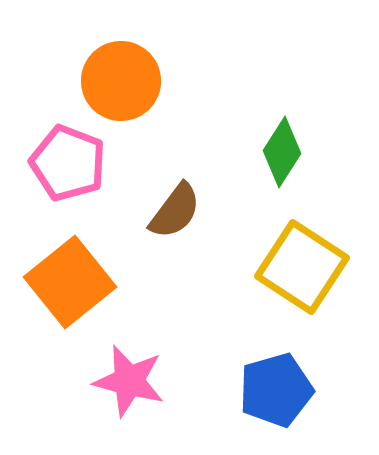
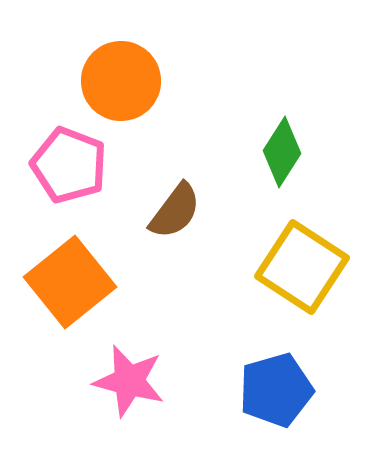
pink pentagon: moved 1 px right, 2 px down
